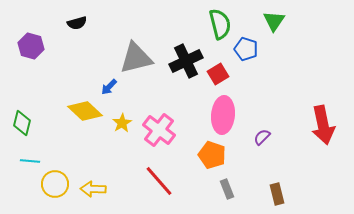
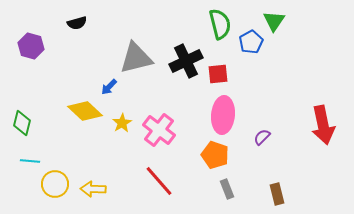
blue pentagon: moved 5 px right, 7 px up; rotated 25 degrees clockwise
red square: rotated 25 degrees clockwise
orange pentagon: moved 3 px right
